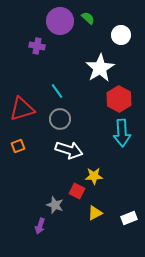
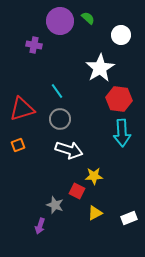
purple cross: moved 3 px left, 1 px up
red hexagon: rotated 20 degrees counterclockwise
orange square: moved 1 px up
